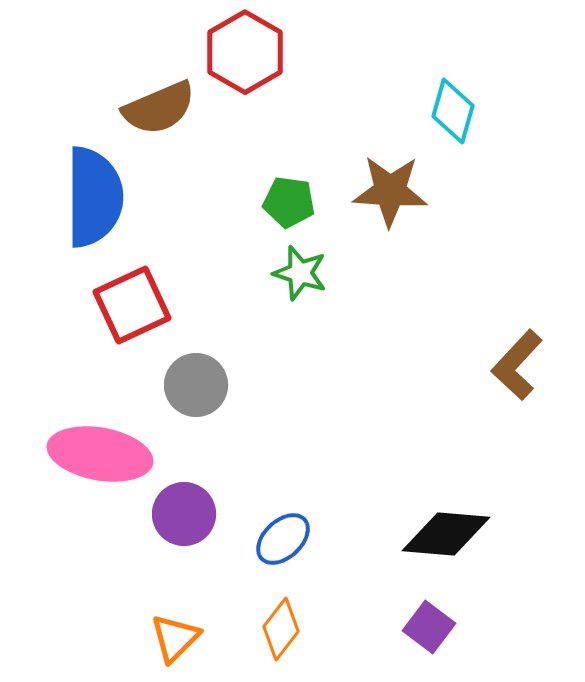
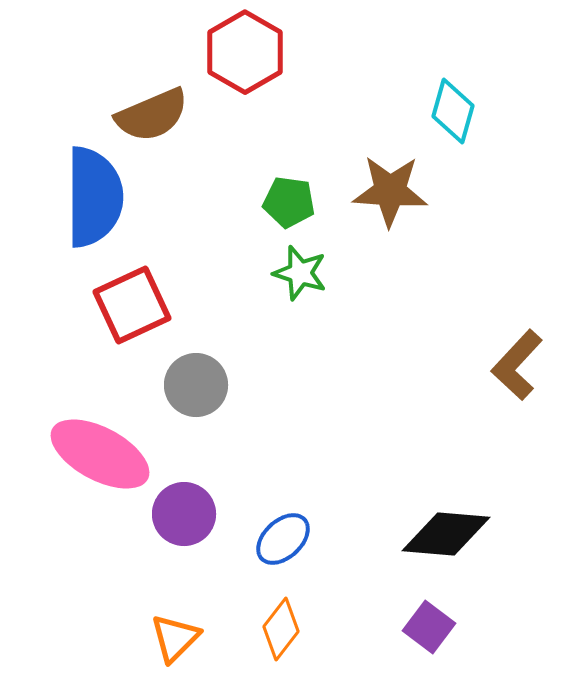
brown semicircle: moved 7 px left, 7 px down
pink ellipse: rotated 18 degrees clockwise
